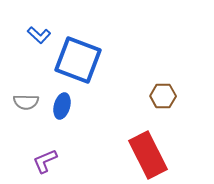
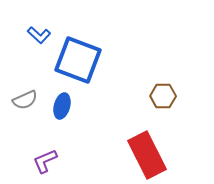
gray semicircle: moved 1 px left, 2 px up; rotated 25 degrees counterclockwise
red rectangle: moved 1 px left
